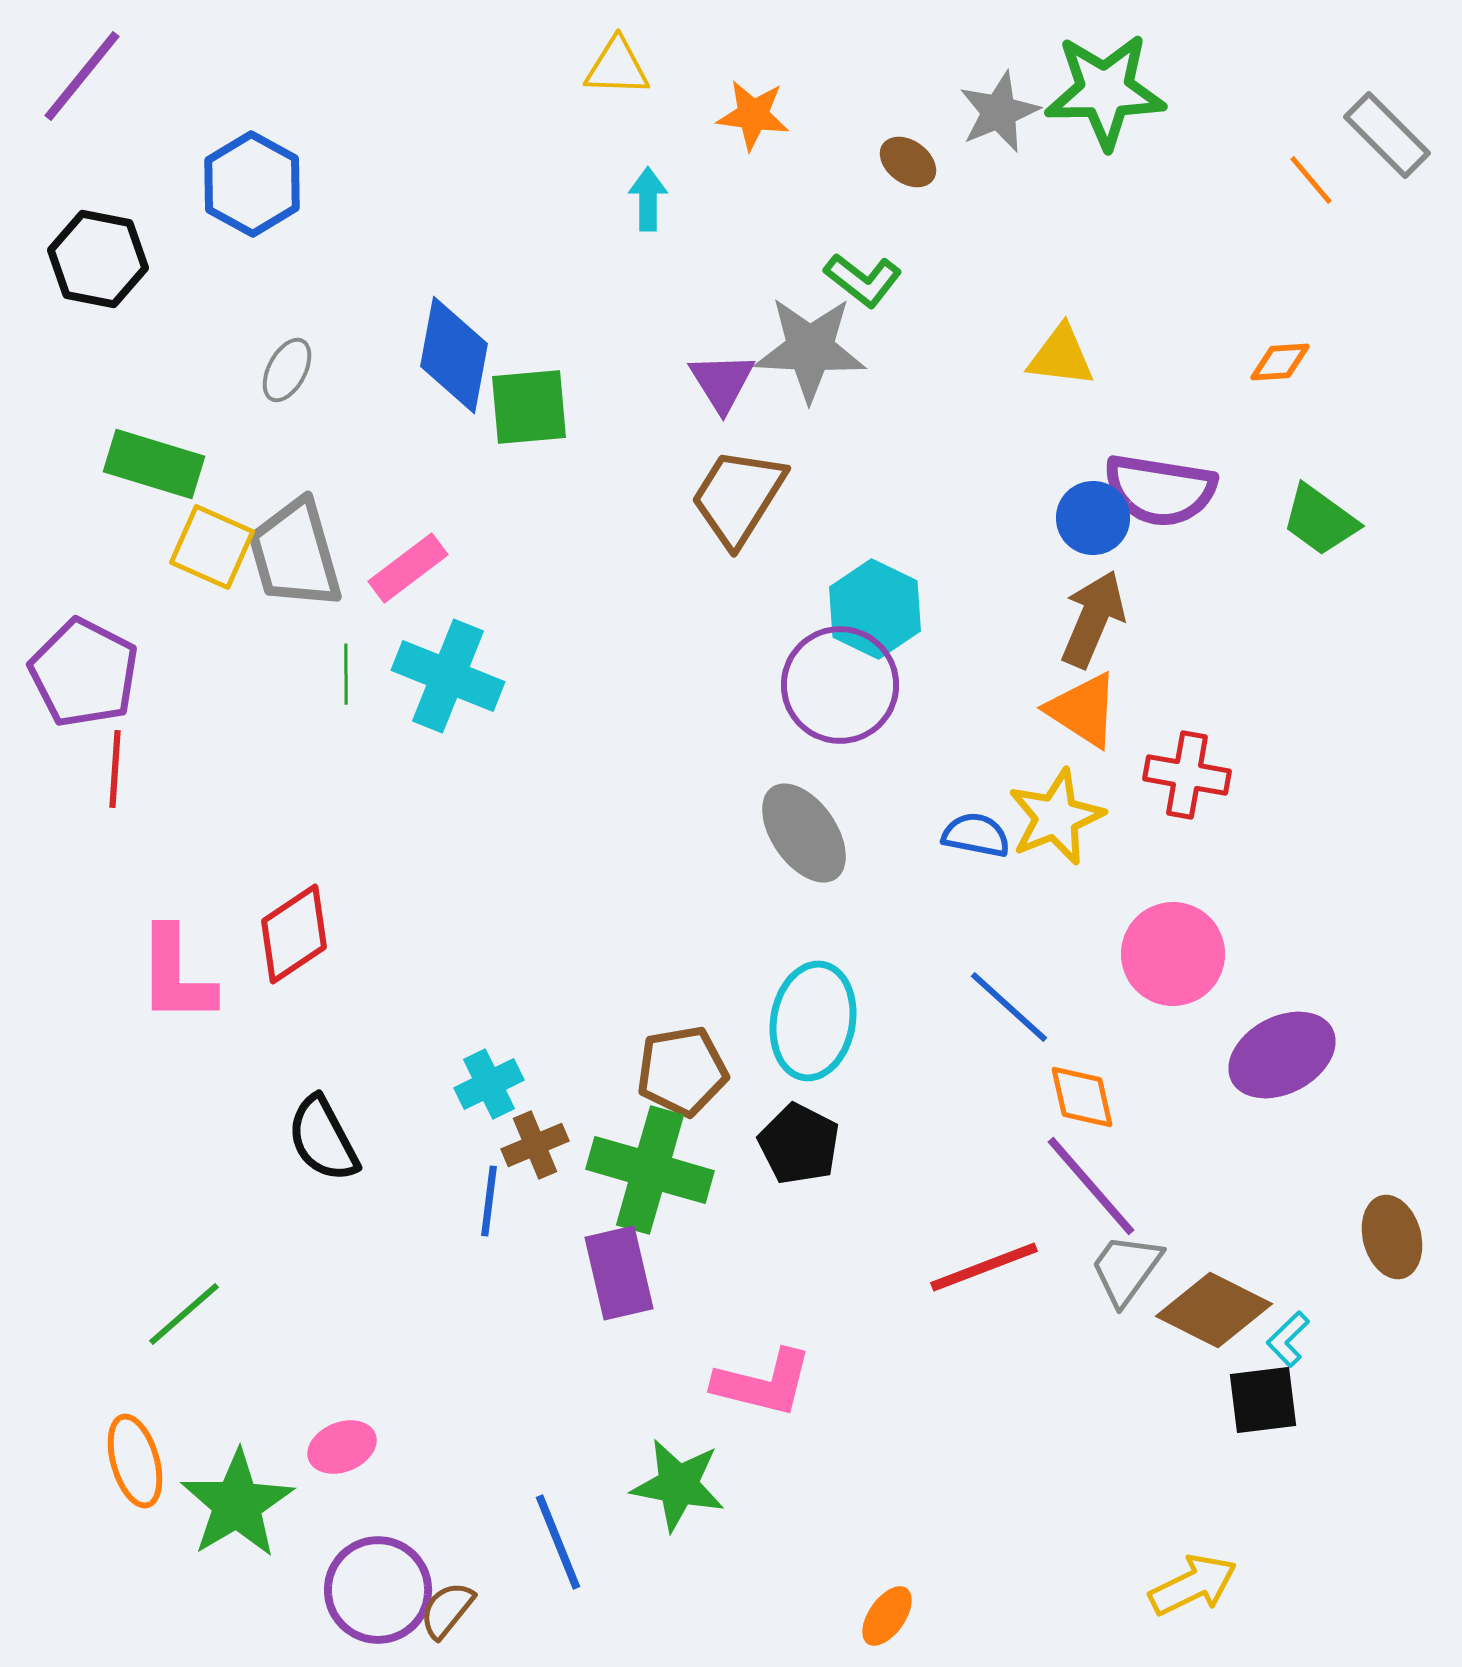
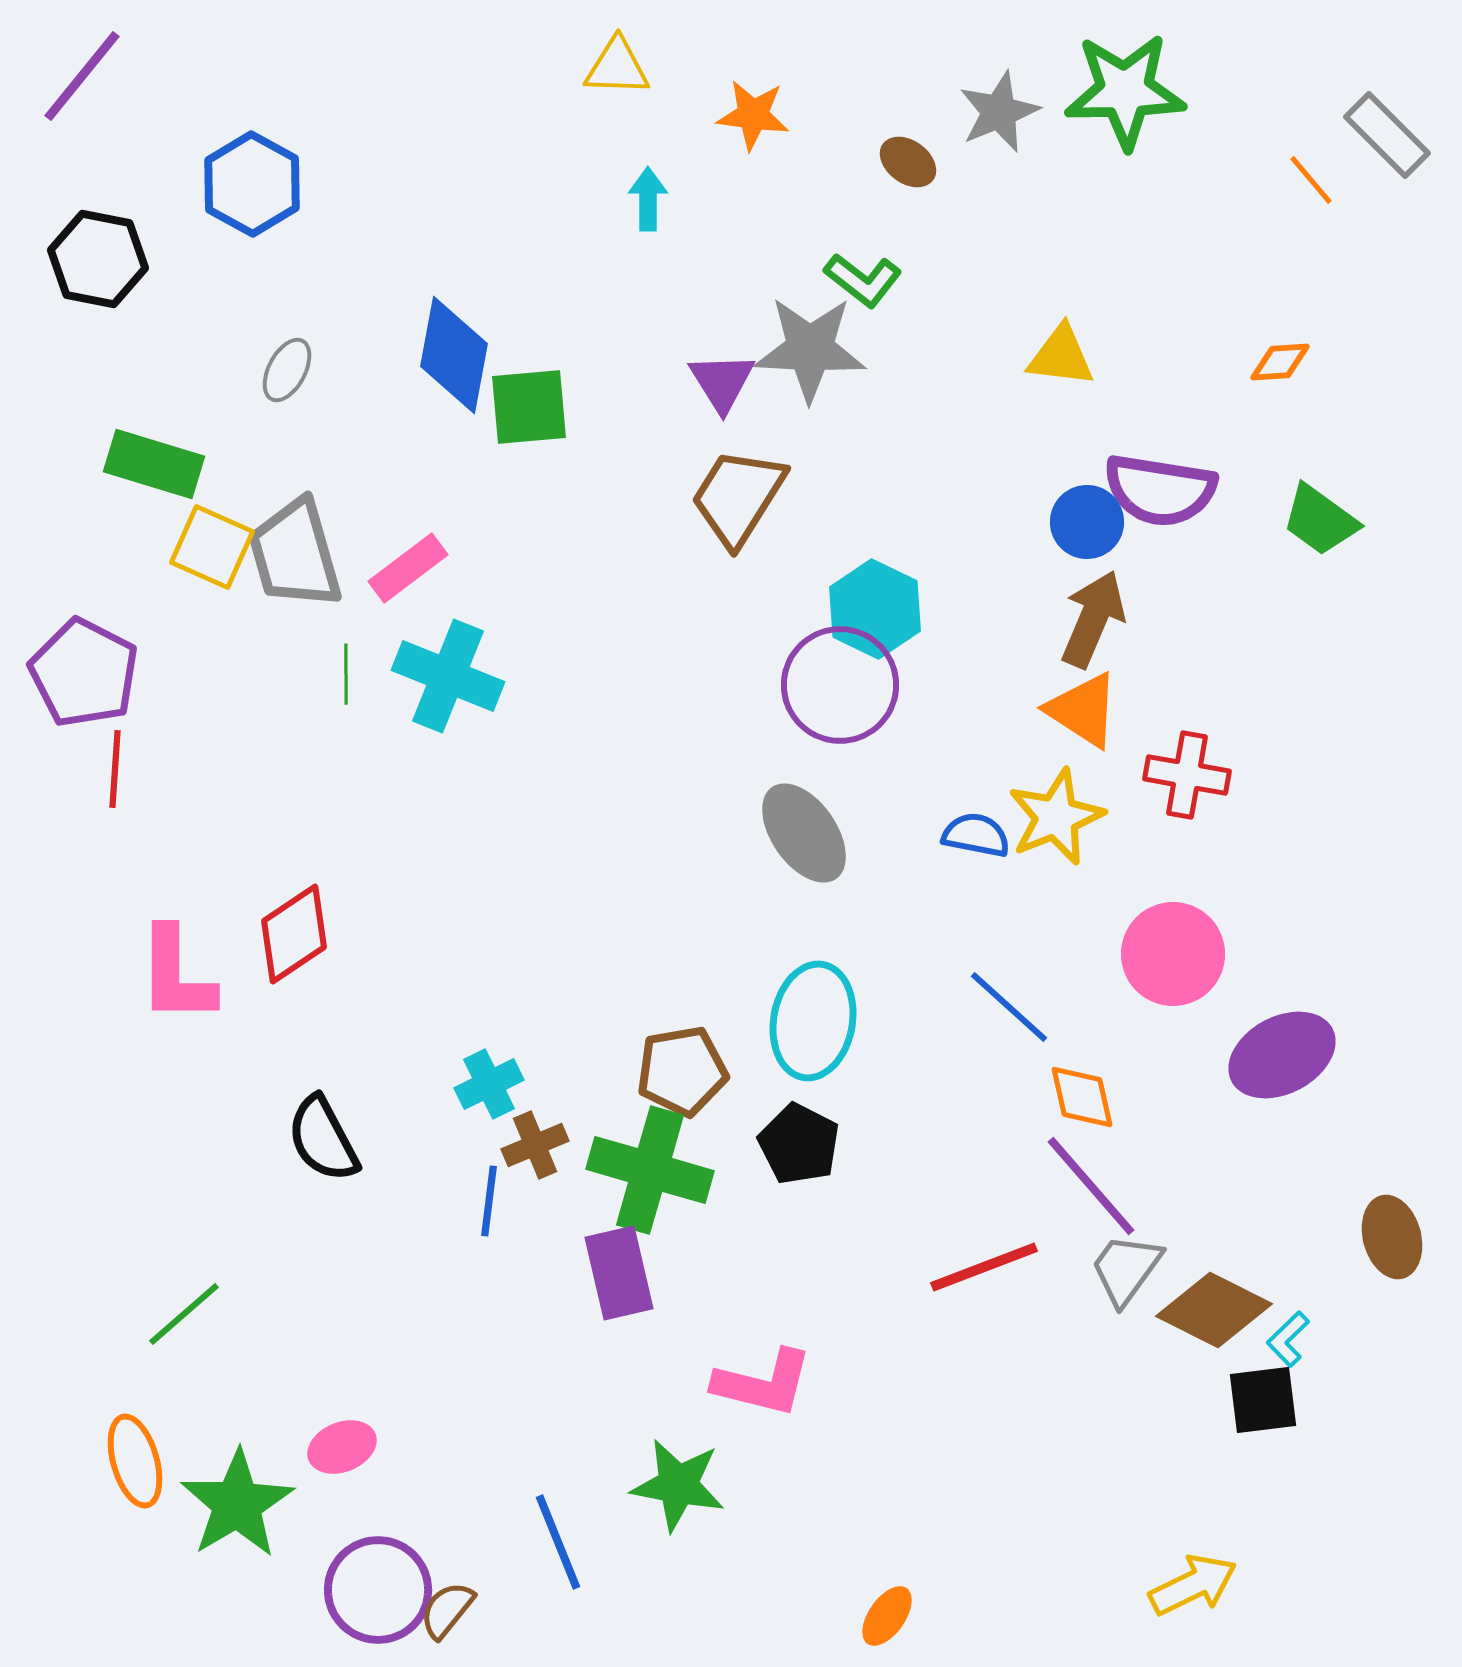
green star at (1105, 91): moved 20 px right
blue circle at (1093, 518): moved 6 px left, 4 px down
